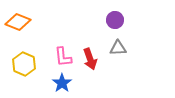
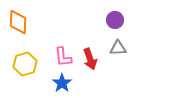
orange diamond: rotated 70 degrees clockwise
yellow hexagon: moved 1 px right; rotated 20 degrees clockwise
